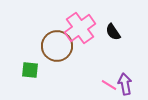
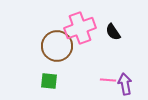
pink cross: rotated 16 degrees clockwise
green square: moved 19 px right, 11 px down
pink line: moved 1 px left, 5 px up; rotated 28 degrees counterclockwise
